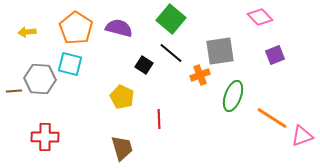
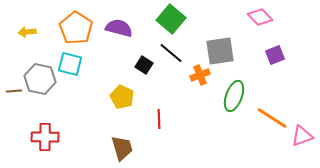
gray hexagon: rotated 8 degrees clockwise
green ellipse: moved 1 px right
